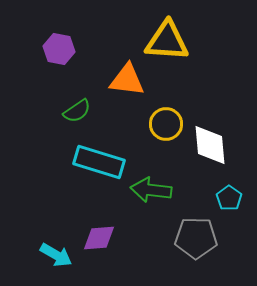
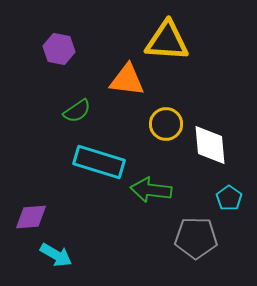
purple diamond: moved 68 px left, 21 px up
